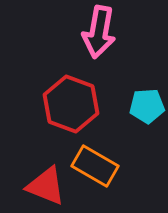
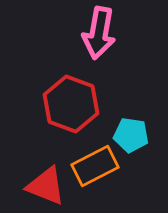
pink arrow: moved 1 px down
cyan pentagon: moved 16 px left, 29 px down; rotated 12 degrees clockwise
orange rectangle: rotated 57 degrees counterclockwise
